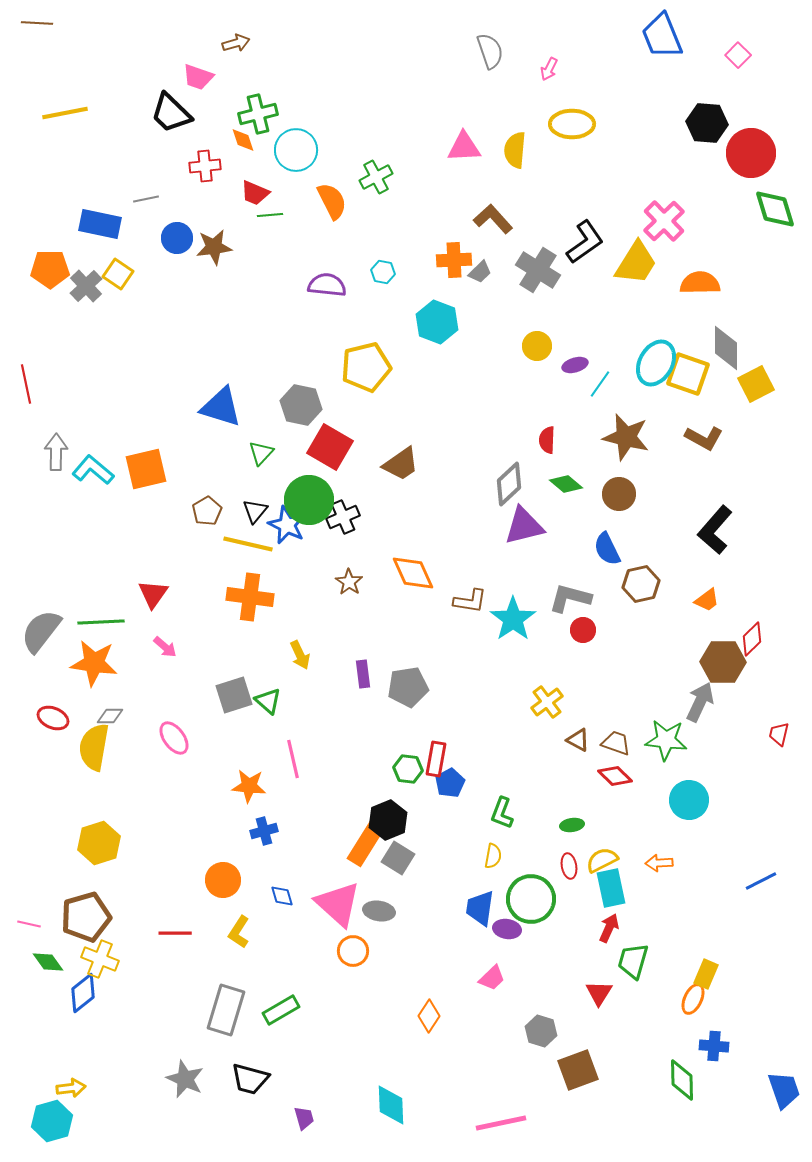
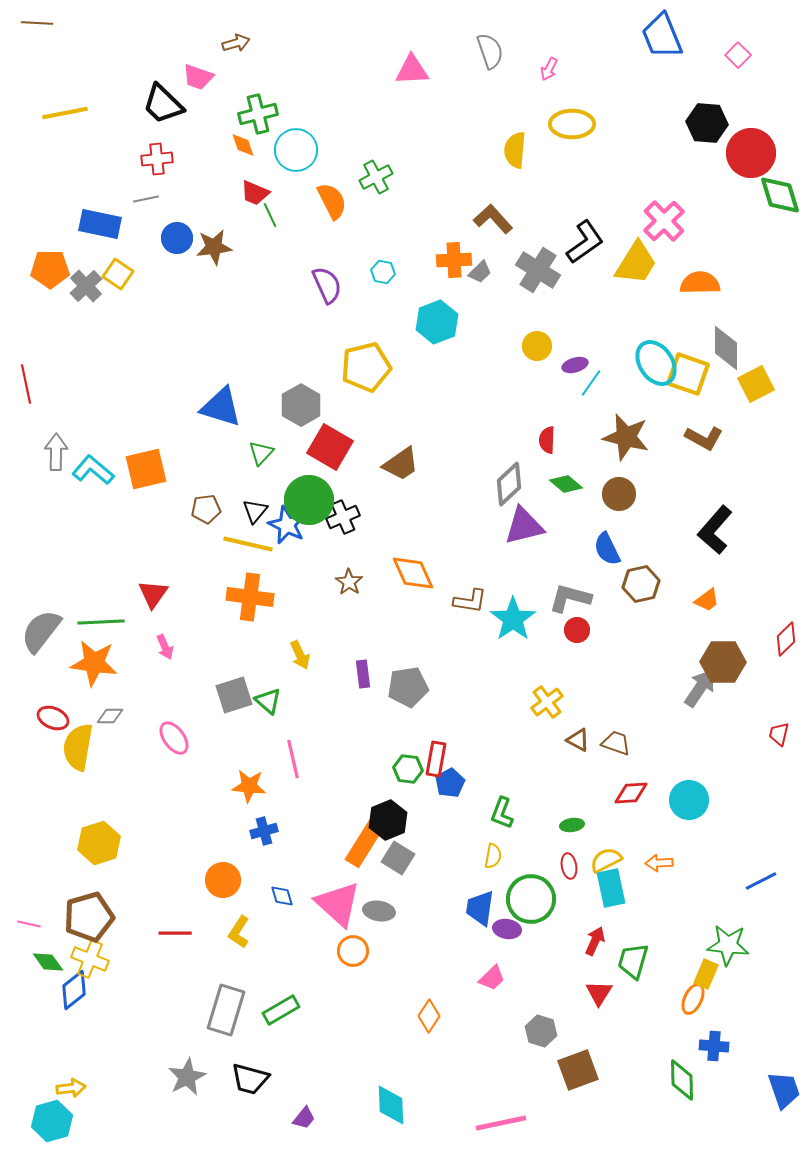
black trapezoid at (171, 113): moved 8 px left, 9 px up
orange diamond at (243, 140): moved 5 px down
pink triangle at (464, 147): moved 52 px left, 77 px up
red cross at (205, 166): moved 48 px left, 7 px up
green diamond at (775, 209): moved 5 px right, 14 px up
green line at (270, 215): rotated 70 degrees clockwise
purple semicircle at (327, 285): rotated 60 degrees clockwise
cyan hexagon at (437, 322): rotated 18 degrees clockwise
cyan ellipse at (656, 363): rotated 63 degrees counterclockwise
cyan line at (600, 384): moved 9 px left, 1 px up
gray hexagon at (301, 405): rotated 18 degrees clockwise
brown pentagon at (207, 511): moved 1 px left, 2 px up; rotated 24 degrees clockwise
red circle at (583, 630): moved 6 px left
red diamond at (752, 639): moved 34 px right
pink arrow at (165, 647): rotated 25 degrees clockwise
gray arrow at (700, 702): moved 14 px up; rotated 9 degrees clockwise
green star at (666, 740): moved 62 px right, 205 px down
yellow semicircle at (94, 747): moved 16 px left
red diamond at (615, 776): moved 16 px right, 17 px down; rotated 48 degrees counterclockwise
orange rectangle at (366, 843): moved 2 px left, 1 px down
yellow semicircle at (602, 860): moved 4 px right
brown pentagon at (86, 917): moved 3 px right
red arrow at (609, 928): moved 14 px left, 13 px down
yellow cross at (100, 959): moved 10 px left
blue diamond at (83, 993): moved 9 px left, 3 px up
gray star at (185, 1079): moved 2 px right, 2 px up; rotated 21 degrees clockwise
purple trapezoid at (304, 1118): rotated 55 degrees clockwise
